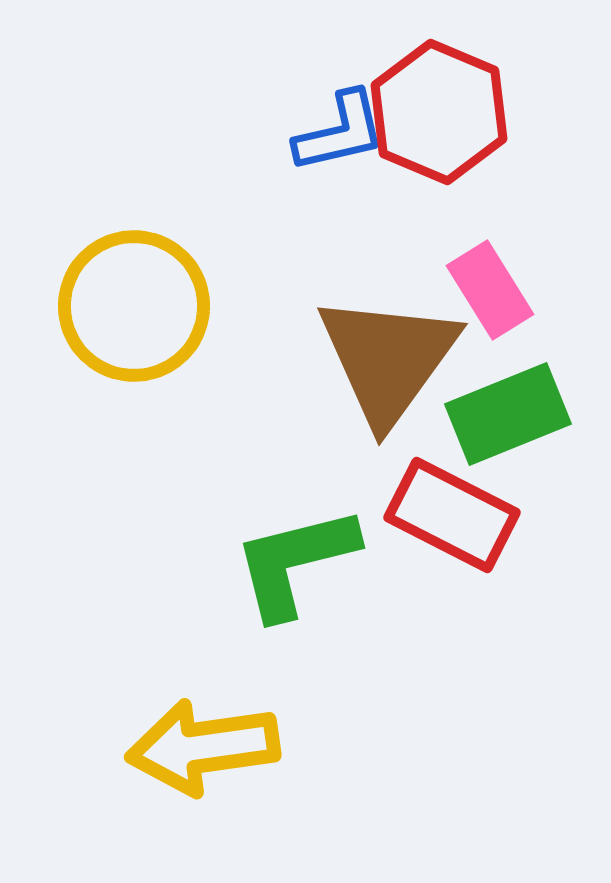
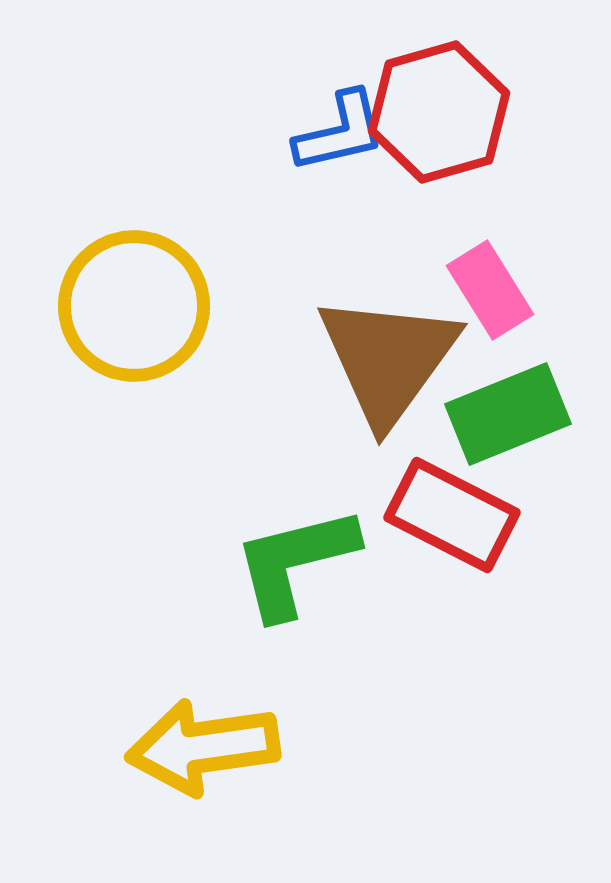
red hexagon: rotated 21 degrees clockwise
